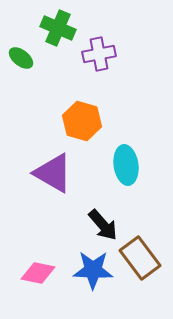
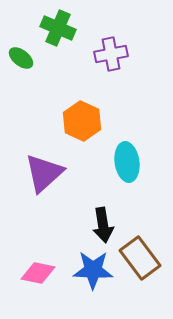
purple cross: moved 12 px right
orange hexagon: rotated 9 degrees clockwise
cyan ellipse: moved 1 px right, 3 px up
purple triangle: moved 9 px left; rotated 48 degrees clockwise
black arrow: rotated 32 degrees clockwise
